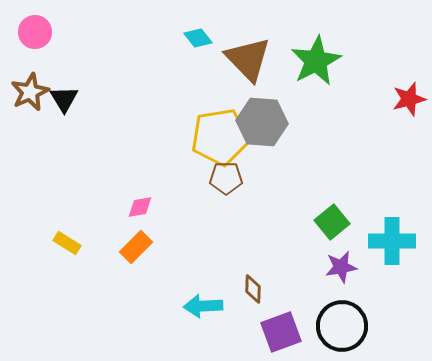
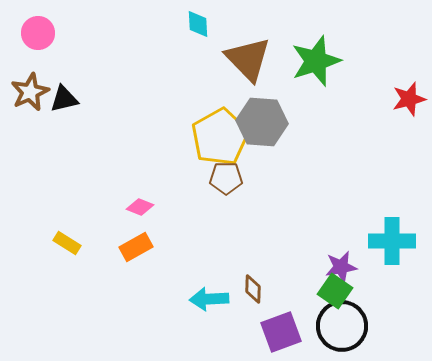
pink circle: moved 3 px right, 1 px down
cyan diamond: moved 14 px up; rotated 36 degrees clockwise
green star: rotated 9 degrees clockwise
black triangle: rotated 48 degrees clockwise
yellow pentagon: rotated 20 degrees counterclockwise
pink diamond: rotated 32 degrees clockwise
green square: moved 3 px right, 69 px down; rotated 16 degrees counterclockwise
orange rectangle: rotated 16 degrees clockwise
cyan arrow: moved 6 px right, 7 px up
